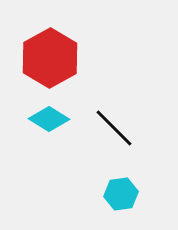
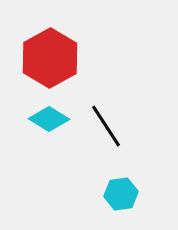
black line: moved 8 px left, 2 px up; rotated 12 degrees clockwise
